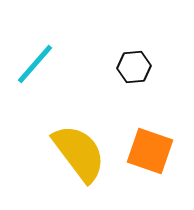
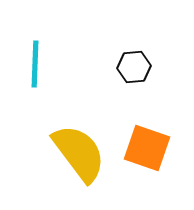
cyan line: rotated 39 degrees counterclockwise
orange square: moved 3 px left, 3 px up
